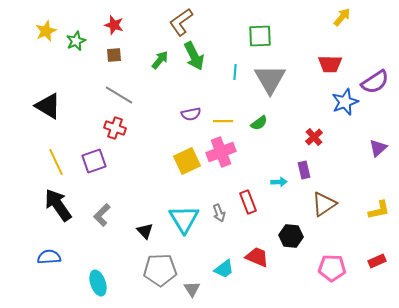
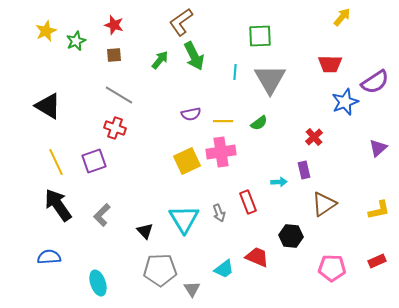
pink cross at (221, 152): rotated 12 degrees clockwise
